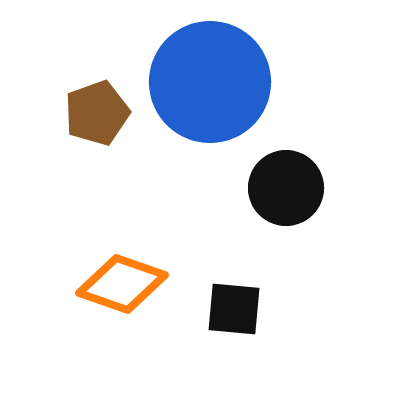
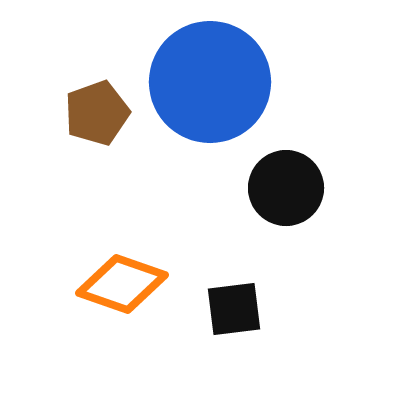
black square: rotated 12 degrees counterclockwise
